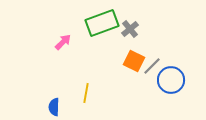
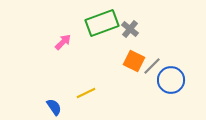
gray cross: rotated 12 degrees counterclockwise
yellow line: rotated 54 degrees clockwise
blue semicircle: rotated 144 degrees clockwise
